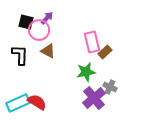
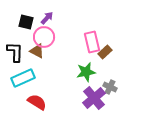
pink circle: moved 5 px right, 7 px down
brown triangle: moved 11 px left
black L-shape: moved 5 px left, 3 px up
cyan rectangle: moved 5 px right, 25 px up
